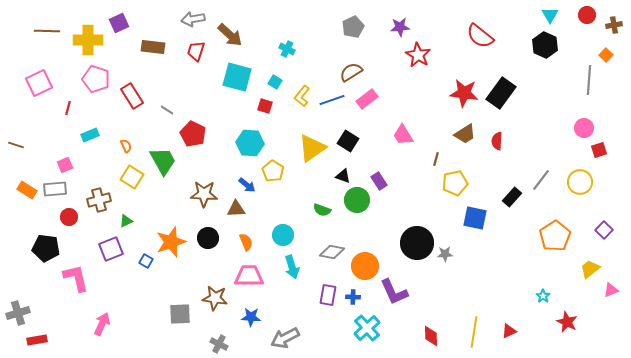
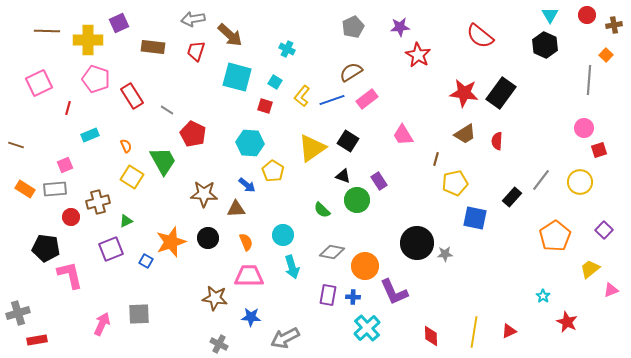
orange rectangle at (27, 190): moved 2 px left, 1 px up
brown cross at (99, 200): moved 1 px left, 2 px down
green semicircle at (322, 210): rotated 24 degrees clockwise
red circle at (69, 217): moved 2 px right
pink L-shape at (76, 278): moved 6 px left, 3 px up
gray square at (180, 314): moved 41 px left
